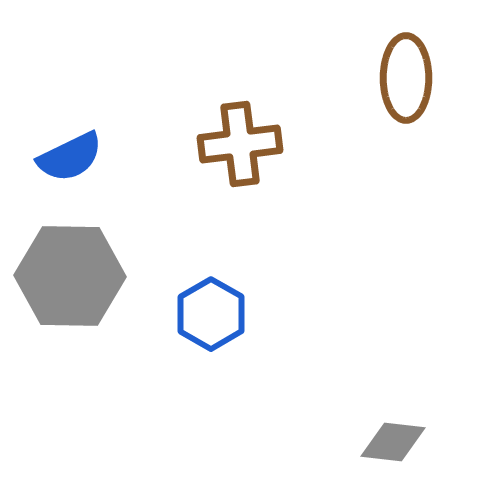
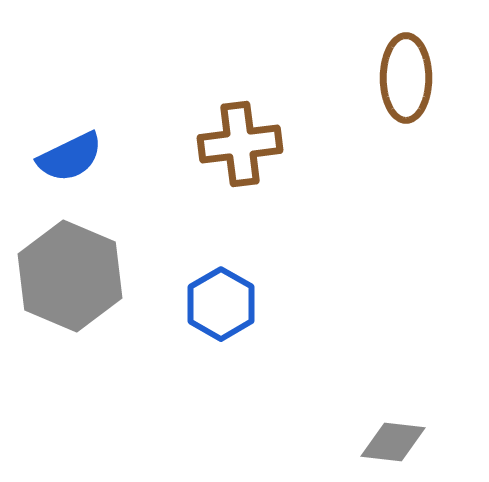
gray hexagon: rotated 22 degrees clockwise
blue hexagon: moved 10 px right, 10 px up
